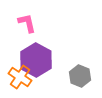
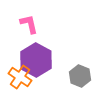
pink L-shape: moved 2 px right, 1 px down
